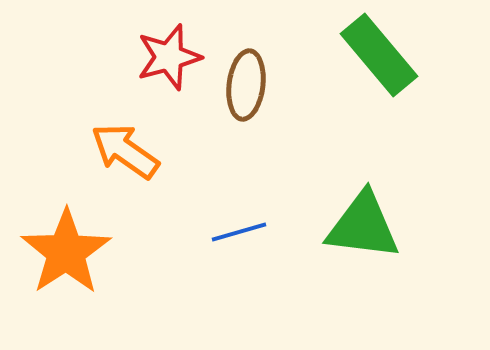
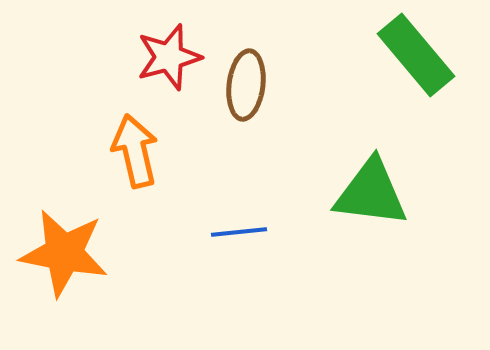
green rectangle: moved 37 px right
orange arrow: moved 10 px right; rotated 42 degrees clockwise
green triangle: moved 8 px right, 33 px up
blue line: rotated 10 degrees clockwise
orange star: moved 2 px left, 1 px down; rotated 28 degrees counterclockwise
